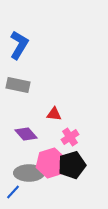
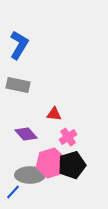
pink cross: moved 2 px left
gray ellipse: moved 1 px right, 2 px down
